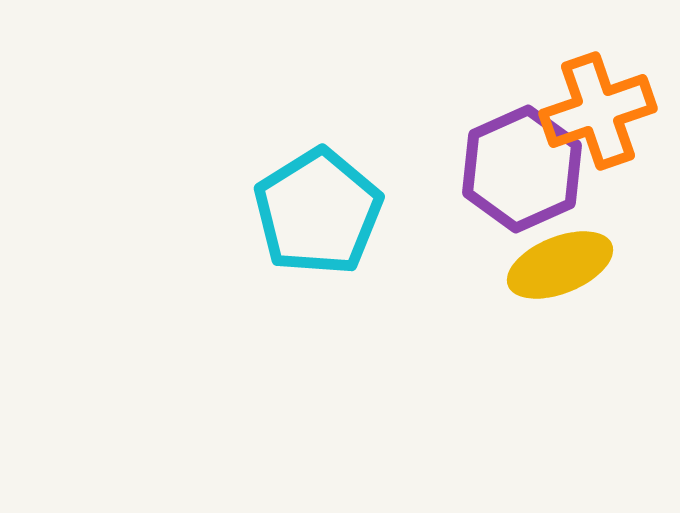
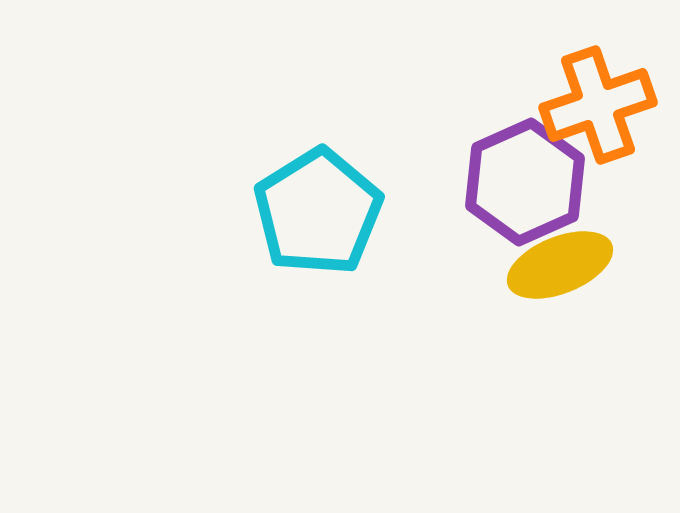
orange cross: moved 6 px up
purple hexagon: moved 3 px right, 13 px down
